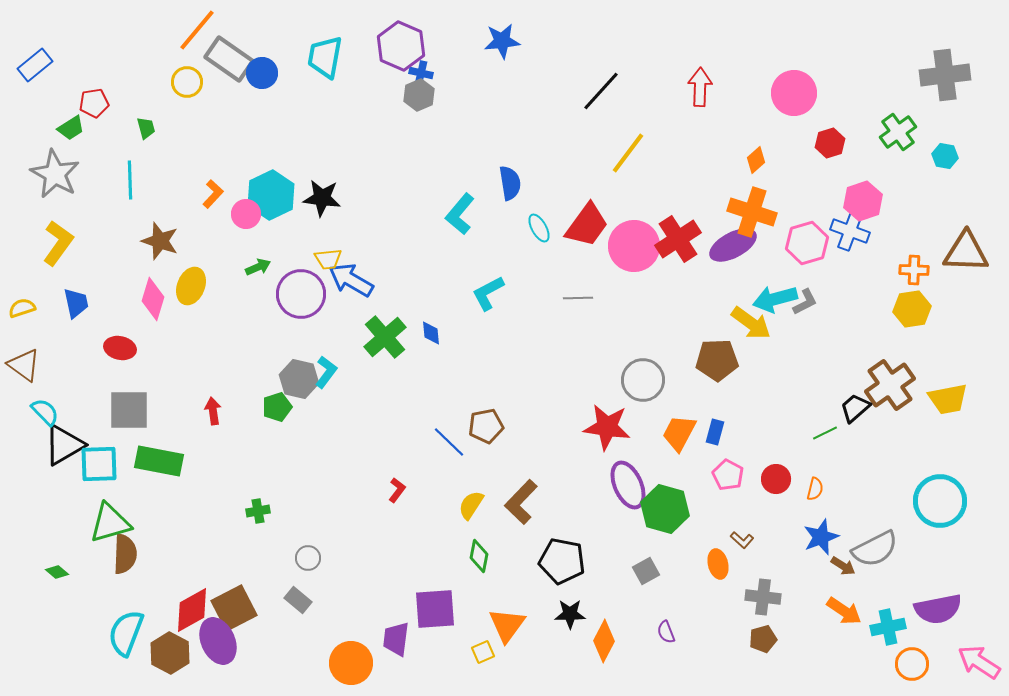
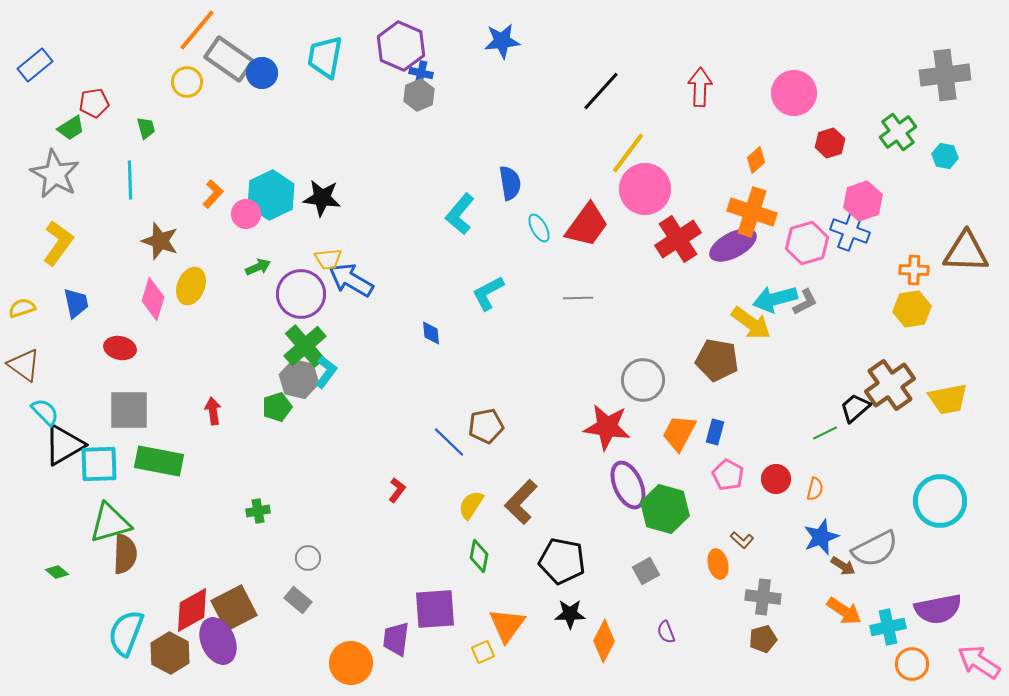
pink circle at (634, 246): moved 11 px right, 57 px up
green cross at (385, 337): moved 80 px left, 9 px down
brown pentagon at (717, 360): rotated 12 degrees clockwise
